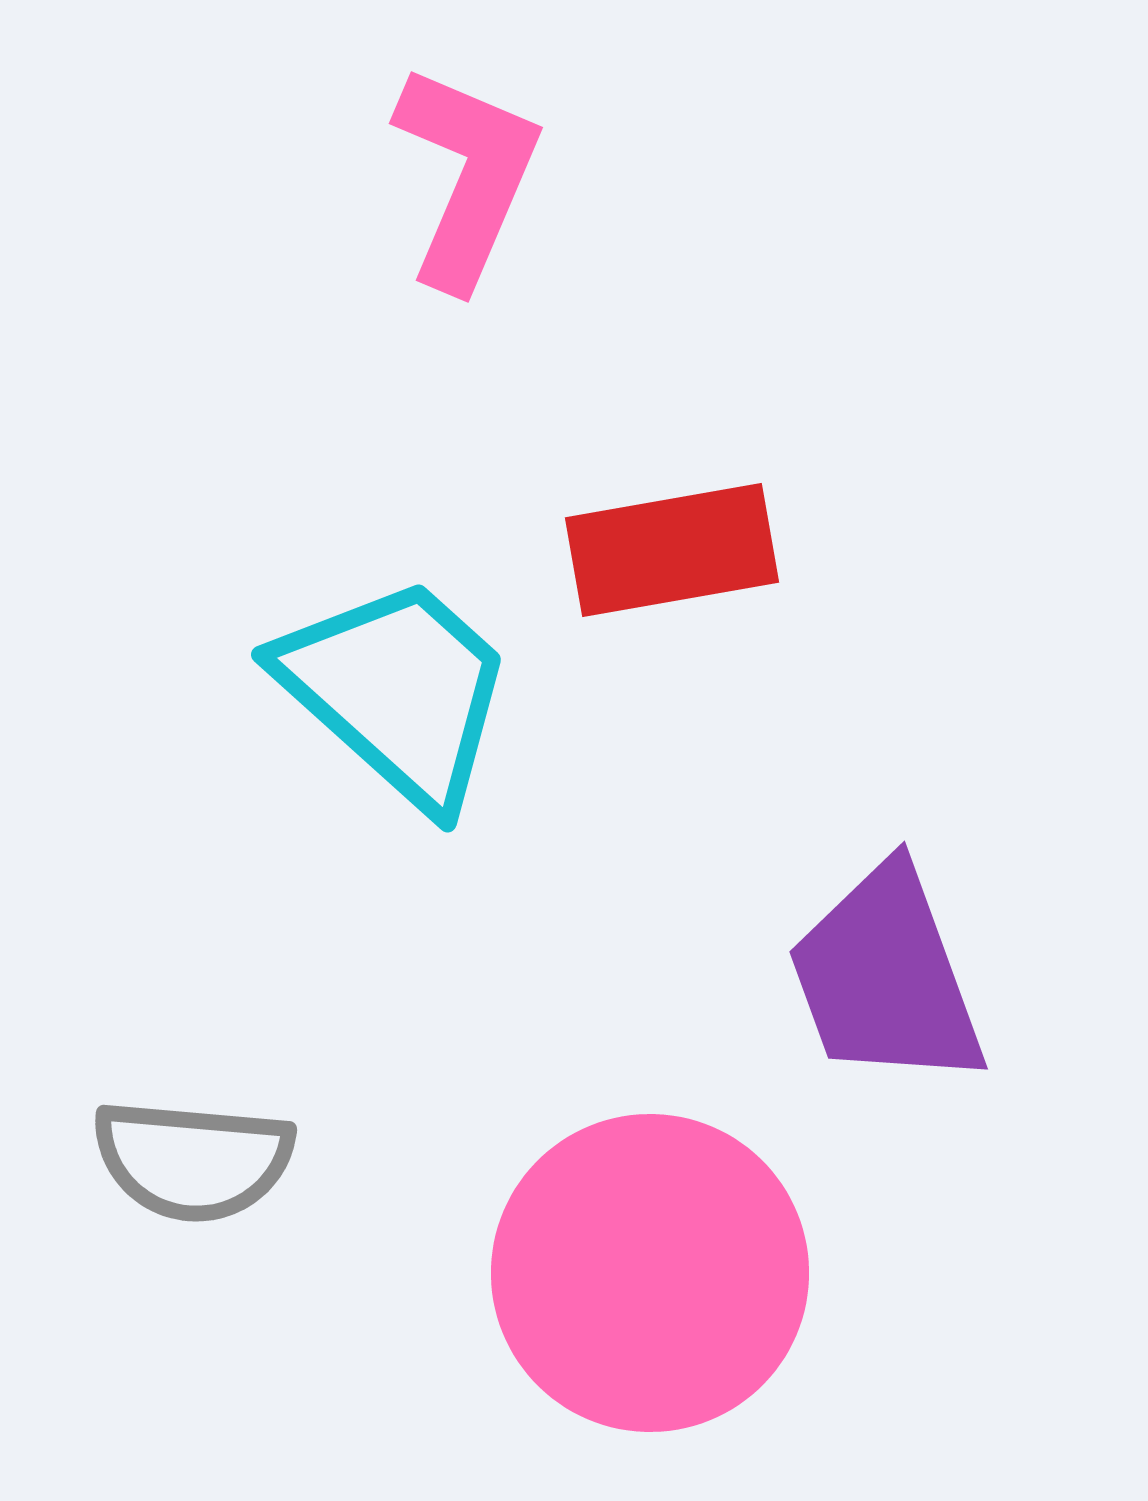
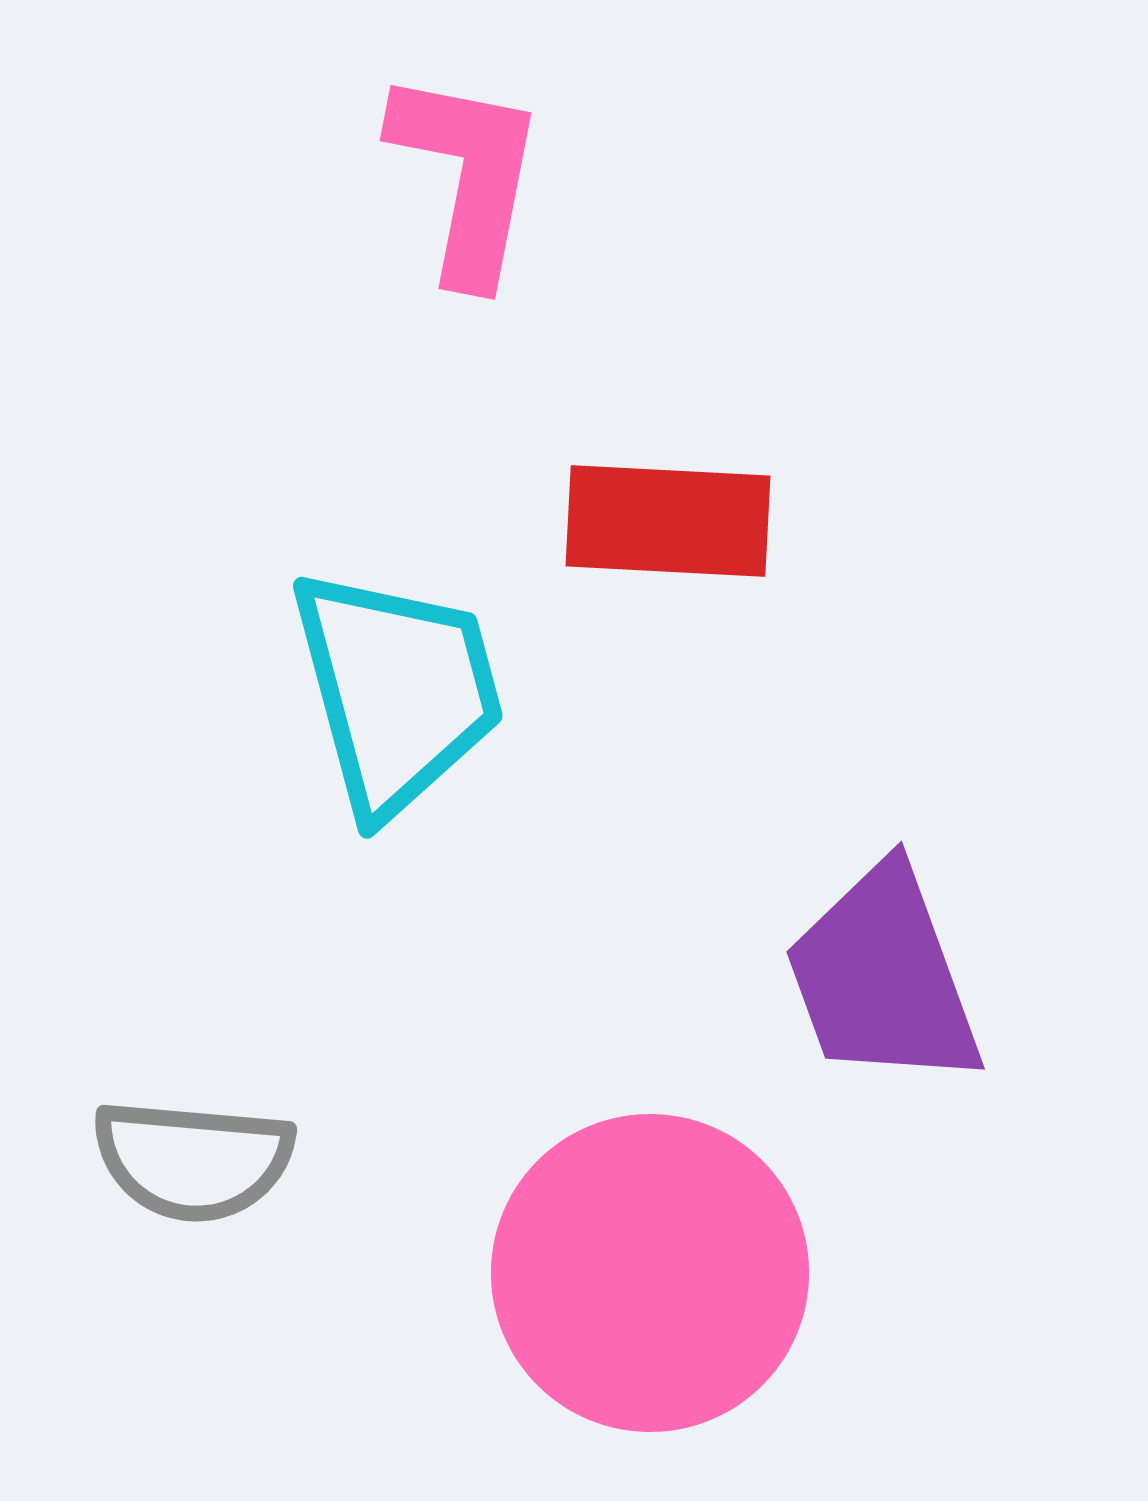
pink L-shape: rotated 12 degrees counterclockwise
red rectangle: moved 4 px left, 29 px up; rotated 13 degrees clockwise
cyan trapezoid: rotated 33 degrees clockwise
purple trapezoid: moved 3 px left
